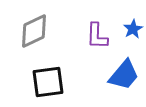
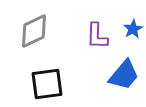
black square: moved 1 px left, 2 px down
